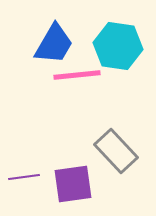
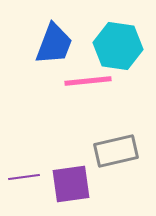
blue trapezoid: rotated 9 degrees counterclockwise
pink line: moved 11 px right, 6 px down
gray rectangle: rotated 60 degrees counterclockwise
purple square: moved 2 px left
